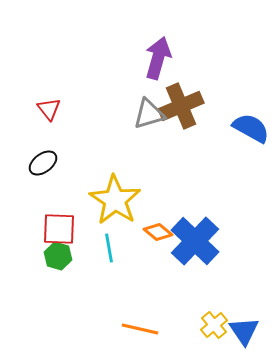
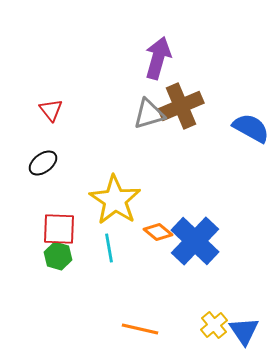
red triangle: moved 2 px right, 1 px down
